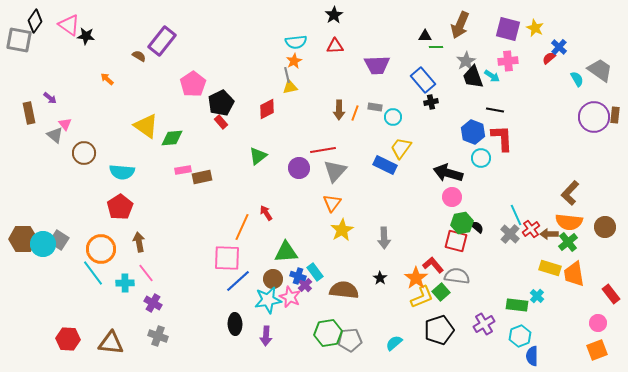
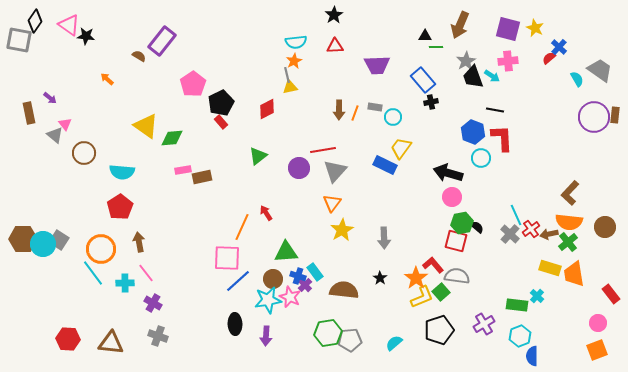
brown arrow at (549, 234): rotated 12 degrees counterclockwise
